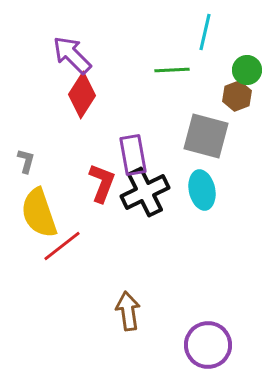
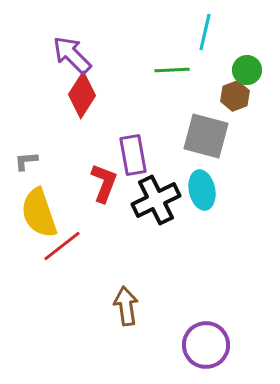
brown hexagon: moved 2 px left
gray L-shape: rotated 110 degrees counterclockwise
red L-shape: moved 2 px right
black cross: moved 11 px right, 8 px down
brown arrow: moved 2 px left, 5 px up
purple circle: moved 2 px left
